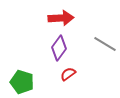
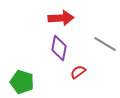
purple diamond: rotated 25 degrees counterclockwise
red semicircle: moved 10 px right, 2 px up
